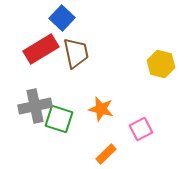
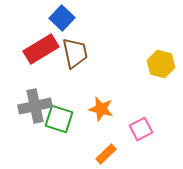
brown trapezoid: moved 1 px left
